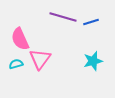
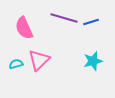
purple line: moved 1 px right, 1 px down
pink semicircle: moved 4 px right, 11 px up
pink triangle: moved 1 px left, 1 px down; rotated 10 degrees clockwise
